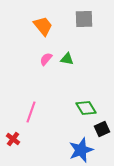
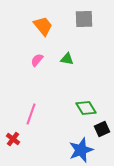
pink semicircle: moved 9 px left, 1 px down
pink line: moved 2 px down
